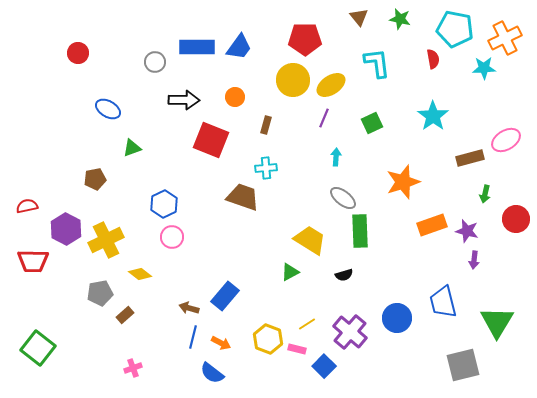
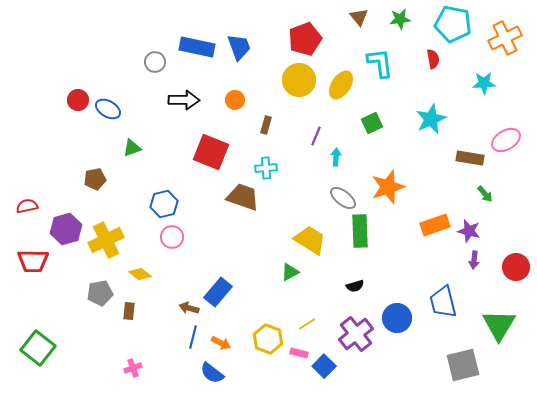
green star at (400, 19): rotated 20 degrees counterclockwise
cyan pentagon at (455, 29): moved 2 px left, 5 px up
red pentagon at (305, 39): rotated 20 degrees counterclockwise
blue rectangle at (197, 47): rotated 12 degrees clockwise
blue trapezoid at (239, 47): rotated 56 degrees counterclockwise
red circle at (78, 53): moved 47 px down
cyan L-shape at (377, 63): moved 3 px right
cyan star at (484, 68): moved 15 px down
yellow circle at (293, 80): moved 6 px right
yellow ellipse at (331, 85): moved 10 px right; rotated 24 degrees counterclockwise
orange circle at (235, 97): moved 3 px down
cyan star at (433, 116): moved 2 px left, 3 px down; rotated 12 degrees clockwise
purple line at (324, 118): moved 8 px left, 18 px down
red square at (211, 140): moved 12 px down
brown rectangle at (470, 158): rotated 24 degrees clockwise
orange star at (403, 182): moved 15 px left, 5 px down
green arrow at (485, 194): rotated 54 degrees counterclockwise
blue hexagon at (164, 204): rotated 12 degrees clockwise
red circle at (516, 219): moved 48 px down
orange rectangle at (432, 225): moved 3 px right
purple hexagon at (66, 229): rotated 16 degrees clockwise
purple star at (467, 231): moved 2 px right
black semicircle at (344, 275): moved 11 px right, 11 px down
blue rectangle at (225, 296): moved 7 px left, 4 px up
brown rectangle at (125, 315): moved 4 px right, 4 px up; rotated 42 degrees counterclockwise
green triangle at (497, 322): moved 2 px right, 3 px down
purple cross at (350, 332): moved 6 px right, 2 px down; rotated 12 degrees clockwise
pink rectangle at (297, 349): moved 2 px right, 4 px down
